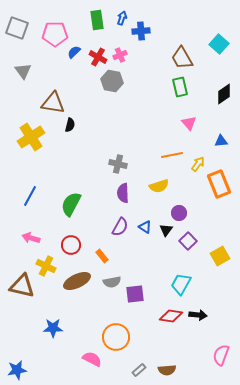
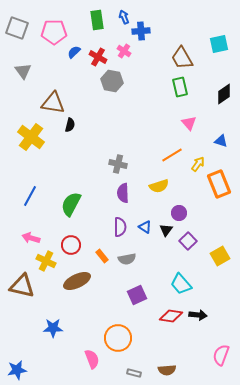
blue arrow at (122, 18): moved 2 px right, 1 px up; rotated 40 degrees counterclockwise
pink pentagon at (55, 34): moved 1 px left, 2 px up
cyan square at (219, 44): rotated 36 degrees clockwise
pink cross at (120, 55): moved 4 px right, 4 px up; rotated 32 degrees counterclockwise
yellow cross at (31, 137): rotated 20 degrees counterclockwise
blue triangle at (221, 141): rotated 24 degrees clockwise
orange line at (172, 155): rotated 20 degrees counterclockwise
purple semicircle at (120, 227): rotated 30 degrees counterclockwise
yellow cross at (46, 266): moved 5 px up
gray semicircle at (112, 282): moved 15 px right, 23 px up
cyan trapezoid at (181, 284): rotated 70 degrees counterclockwise
purple square at (135, 294): moved 2 px right, 1 px down; rotated 18 degrees counterclockwise
orange circle at (116, 337): moved 2 px right, 1 px down
pink semicircle at (92, 359): rotated 42 degrees clockwise
gray rectangle at (139, 370): moved 5 px left, 3 px down; rotated 56 degrees clockwise
